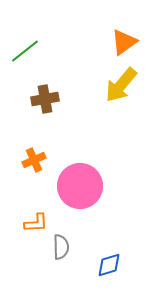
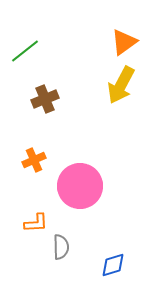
yellow arrow: rotated 12 degrees counterclockwise
brown cross: rotated 12 degrees counterclockwise
blue diamond: moved 4 px right
